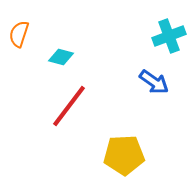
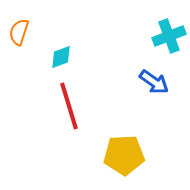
orange semicircle: moved 2 px up
cyan diamond: rotated 35 degrees counterclockwise
red line: rotated 54 degrees counterclockwise
